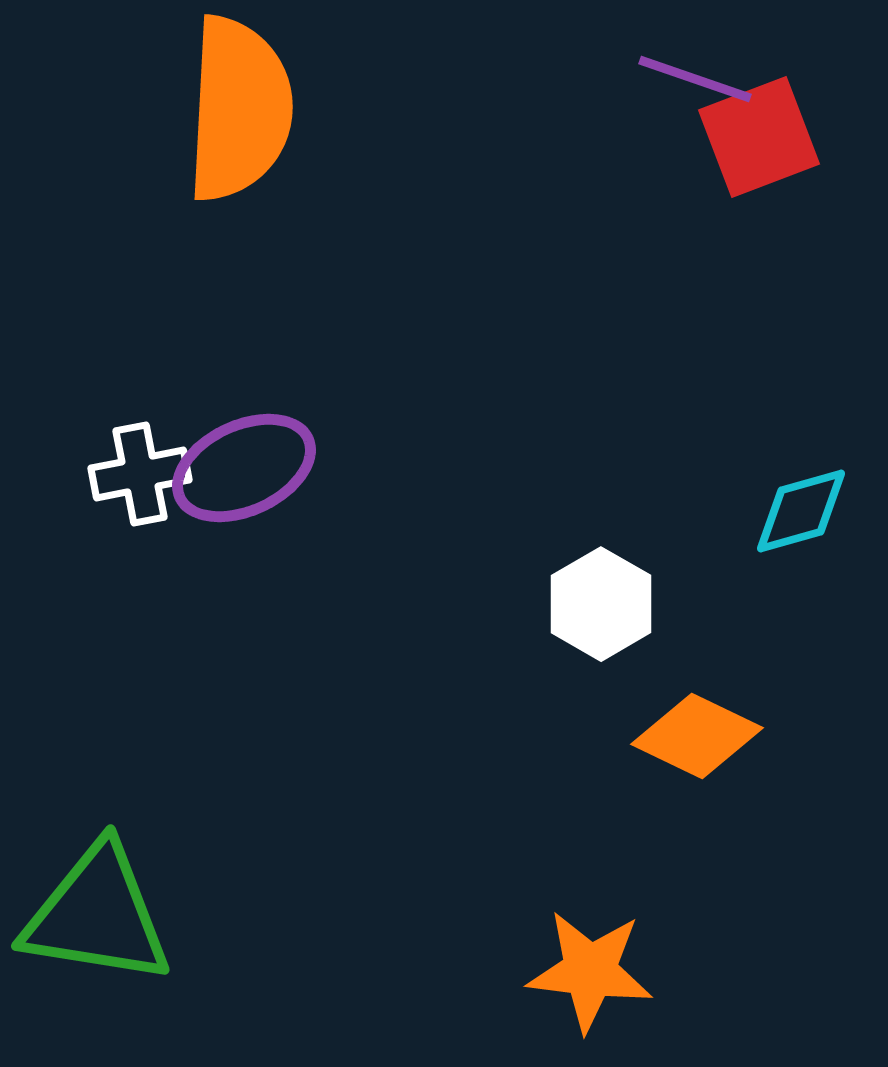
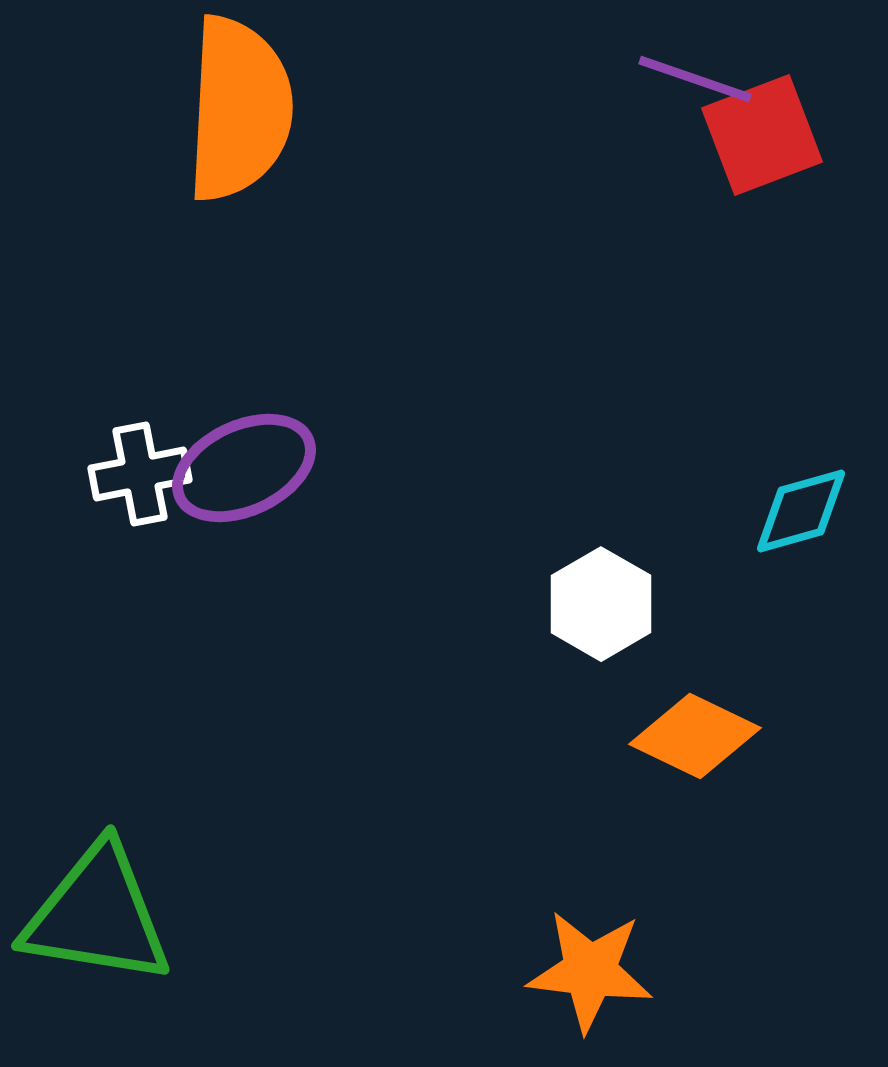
red square: moved 3 px right, 2 px up
orange diamond: moved 2 px left
